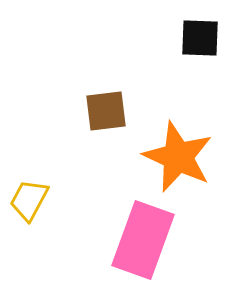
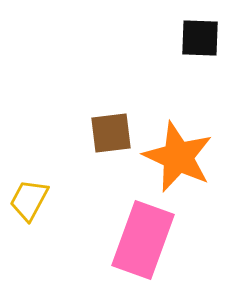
brown square: moved 5 px right, 22 px down
